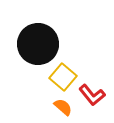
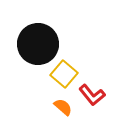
yellow square: moved 1 px right, 3 px up
